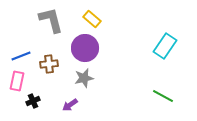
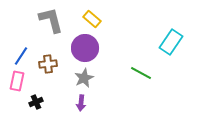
cyan rectangle: moved 6 px right, 4 px up
blue line: rotated 36 degrees counterclockwise
brown cross: moved 1 px left
gray star: rotated 12 degrees counterclockwise
green line: moved 22 px left, 23 px up
black cross: moved 3 px right, 1 px down
purple arrow: moved 11 px right, 2 px up; rotated 49 degrees counterclockwise
